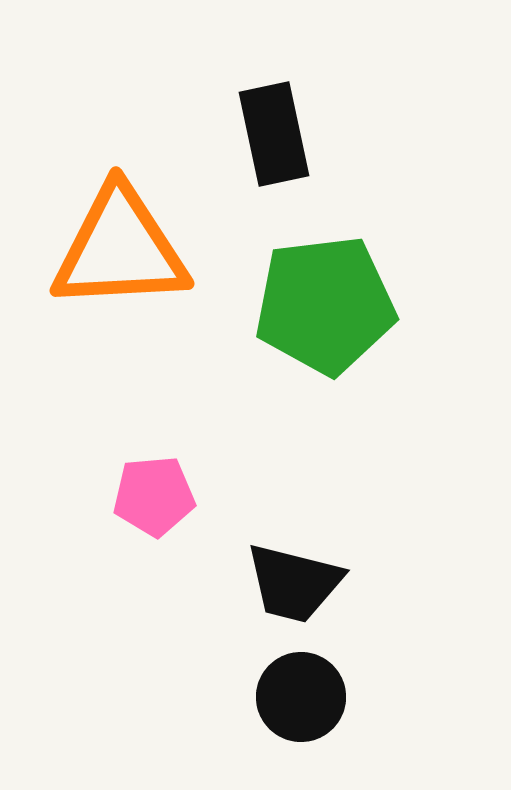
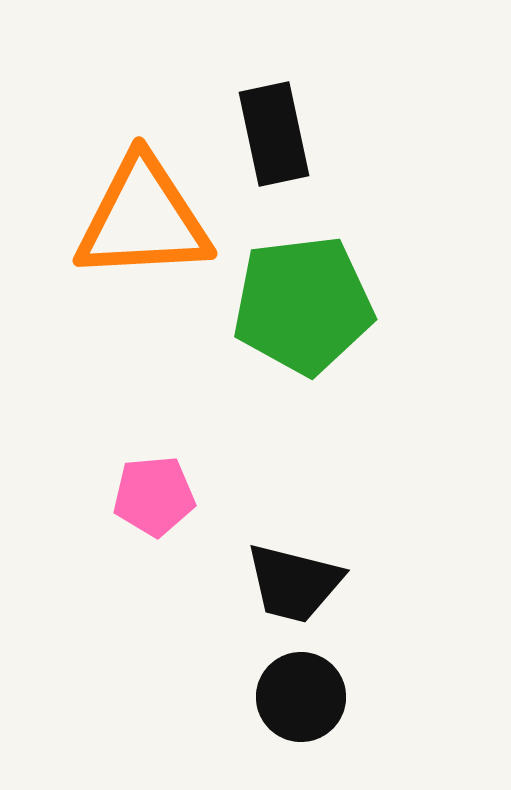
orange triangle: moved 23 px right, 30 px up
green pentagon: moved 22 px left
